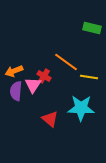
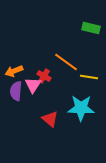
green rectangle: moved 1 px left
